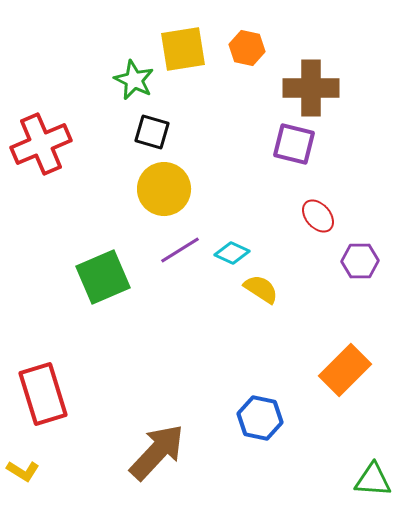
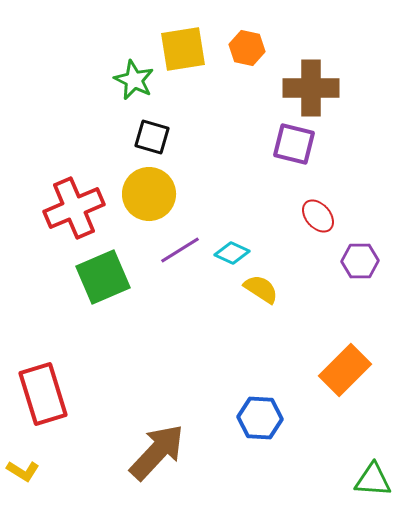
black square: moved 5 px down
red cross: moved 33 px right, 64 px down
yellow circle: moved 15 px left, 5 px down
blue hexagon: rotated 9 degrees counterclockwise
